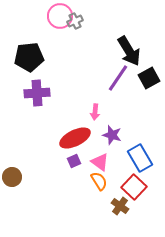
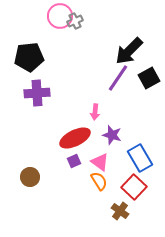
black arrow: rotated 76 degrees clockwise
brown circle: moved 18 px right
brown cross: moved 5 px down
